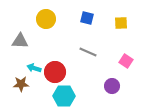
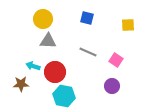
yellow circle: moved 3 px left
yellow square: moved 7 px right, 2 px down
gray triangle: moved 28 px right
pink square: moved 10 px left, 1 px up
cyan arrow: moved 1 px left, 2 px up
cyan hexagon: rotated 10 degrees clockwise
